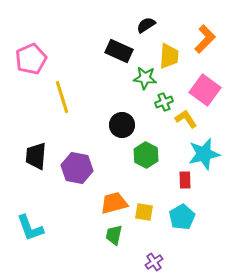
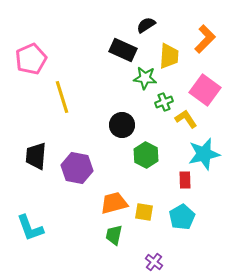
black rectangle: moved 4 px right, 1 px up
purple cross: rotated 18 degrees counterclockwise
